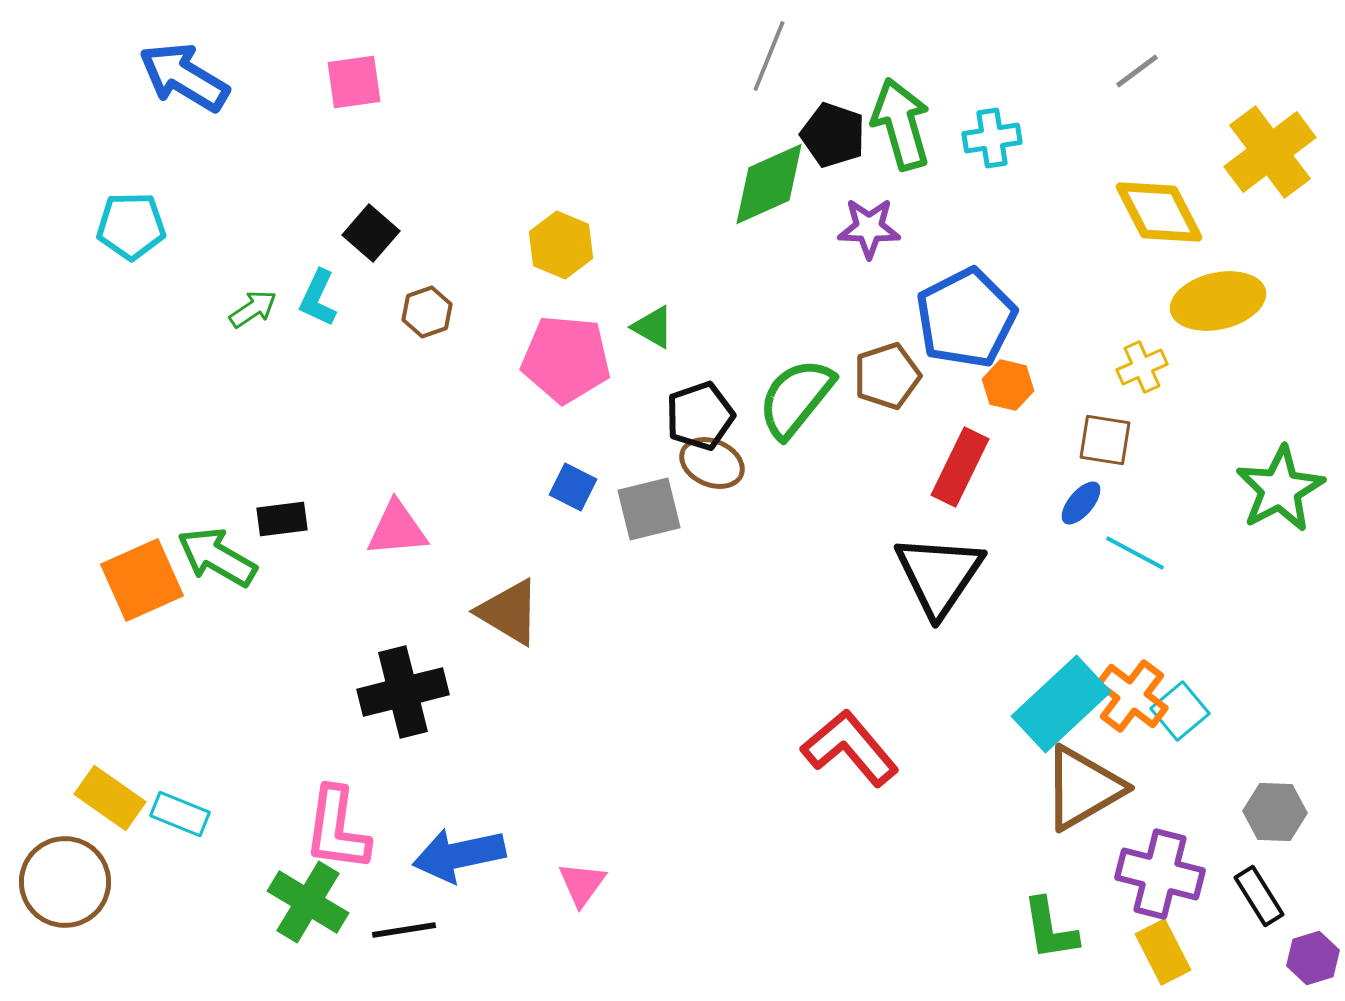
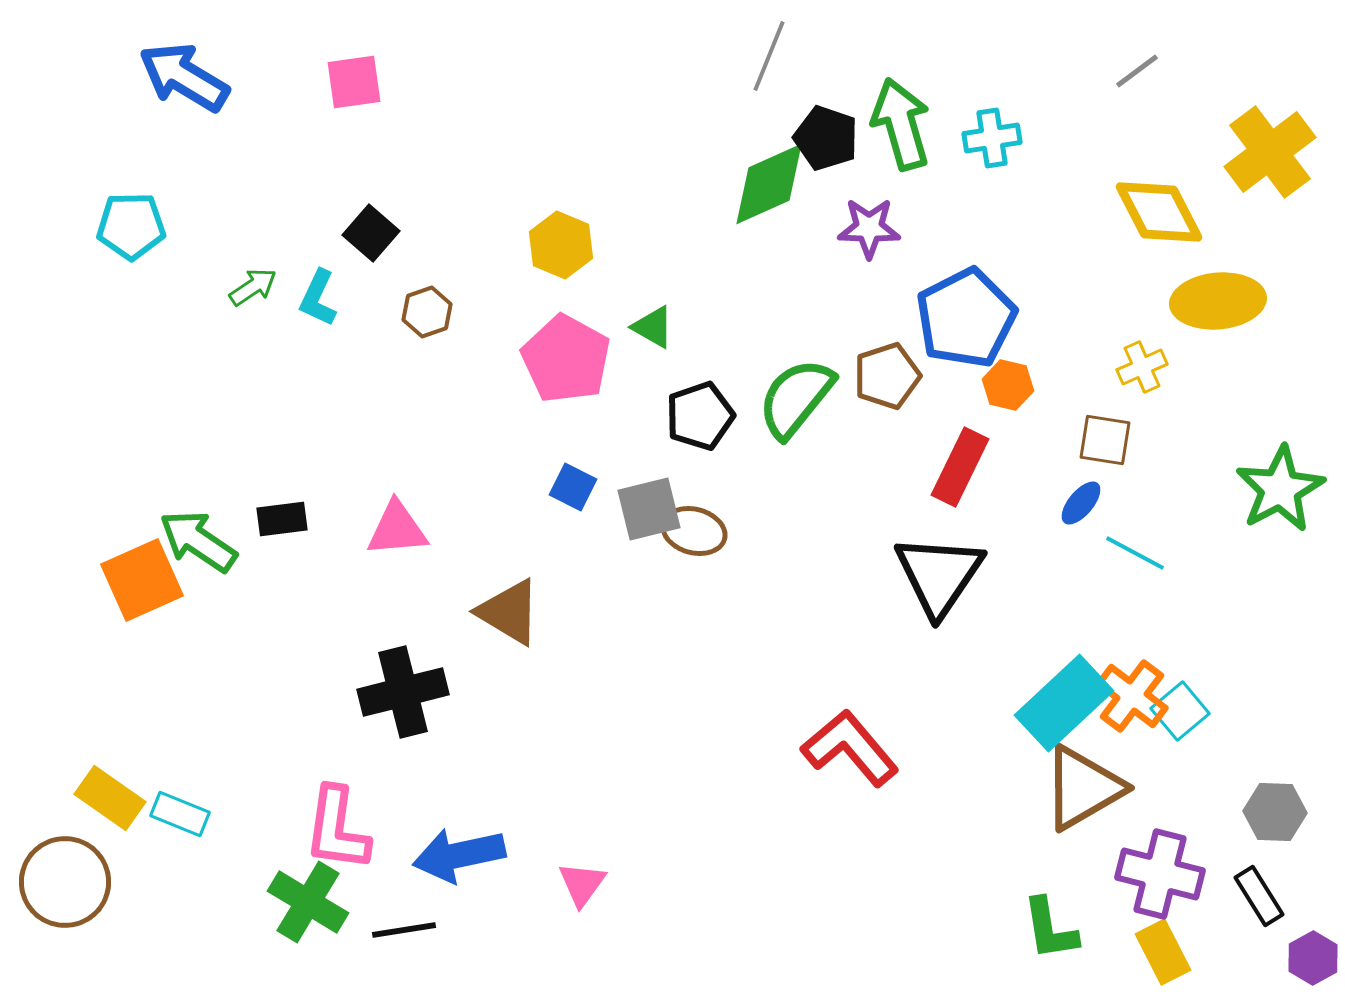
black pentagon at (833, 135): moved 7 px left, 3 px down
yellow ellipse at (1218, 301): rotated 8 degrees clockwise
green arrow at (253, 309): moved 22 px up
pink pentagon at (566, 359): rotated 24 degrees clockwise
brown ellipse at (712, 463): moved 18 px left, 68 px down; rotated 8 degrees counterclockwise
green arrow at (217, 557): moved 19 px left, 16 px up; rotated 4 degrees clockwise
cyan rectangle at (1061, 704): moved 3 px right, 1 px up
purple hexagon at (1313, 958): rotated 12 degrees counterclockwise
